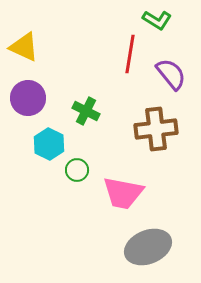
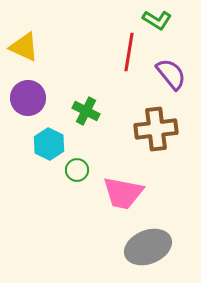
red line: moved 1 px left, 2 px up
